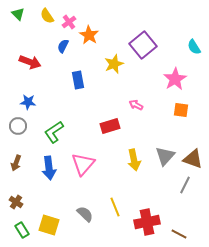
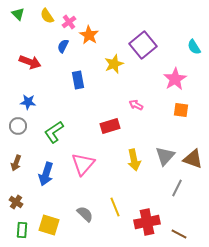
blue arrow: moved 3 px left, 6 px down; rotated 25 degrees clockwise
gray line: moved 8 px left, 3 px down
green rectangle: rotated 35 degrees clockwise
